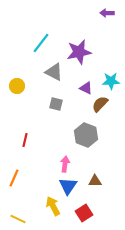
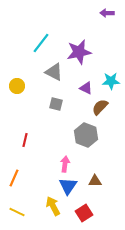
brown semicircle: moved 3 px down
yellow line: moved 1 px left, 7 px up
